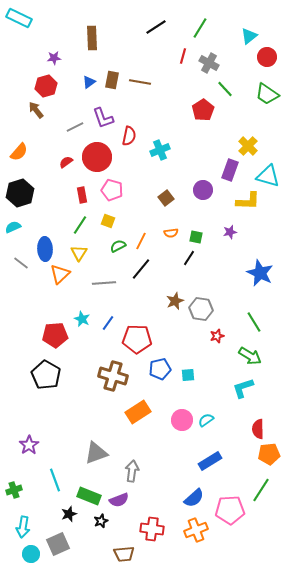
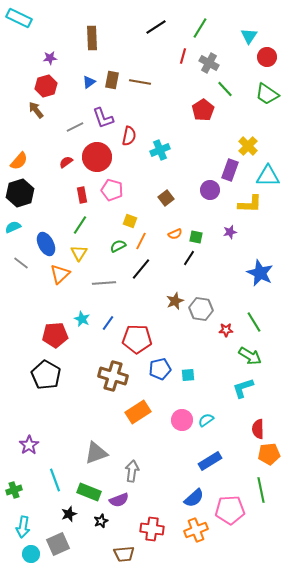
cyan triangle at (249, 36): rotated 18 degrees counterclockwise
purple star at (54, 58): moved 4 px left
orange semicircle at (19, 152): moved 9 px down
cyan triangle at (268, 176): rotated 15 degrees counterclockwise
purple circle at (203, 190): moved 7 px right
yellow L-shape at (248, 201): moved 2 px right, 3 px down
yellow square at (108, 221): moved 22 px right
orange semicircle at (171, 233): moved 4 px right, 1 px down; rotated 16 degrees counterclockwise
blue ellipse at (45, 249): moved 1 px right, 5 px up; rotated 25 degrees counterclockwise
red star at (217, 336): moved 9 px right, 6 px up; rotated 16 degrees clockwise
green line at (261, 490): rotated 45 degrees counterclockwise
green rectangle at (89, 496): moved 4 px up
